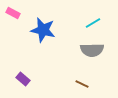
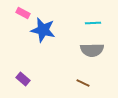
pink rectangle: moved 10 px right
cyan line: rotated 28 degrees clockwise
brown line: moved 1 px right, 1 px up
